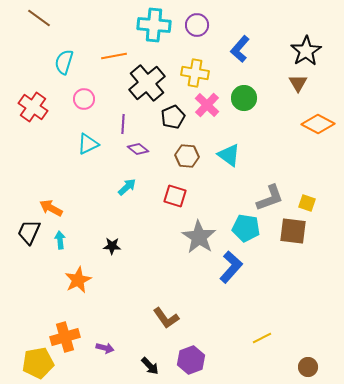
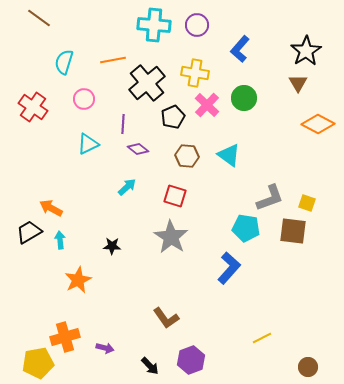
orange line at (114, 56): moved 1 px left, 4 px down
black trapezoid at (29, 232): rotated 36 degrees clockwise
gray star at (199, 237): moved 28 px left
blue L-shape at (231, 267): moved 2 px left, 1 px down
